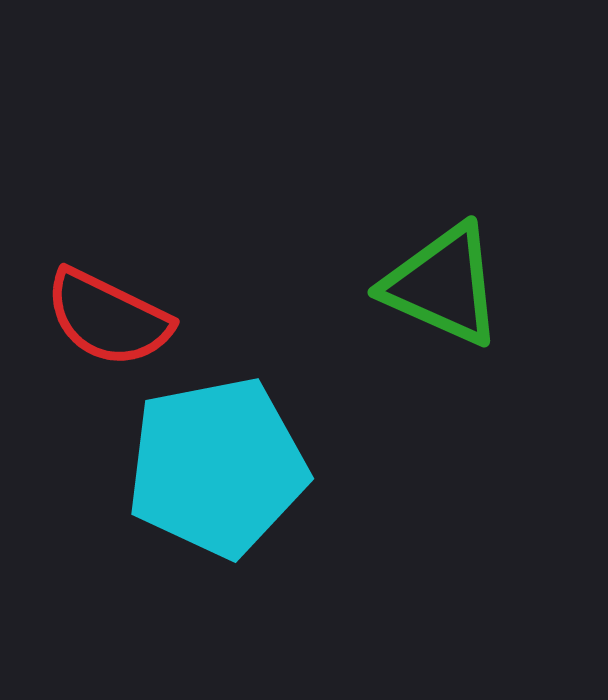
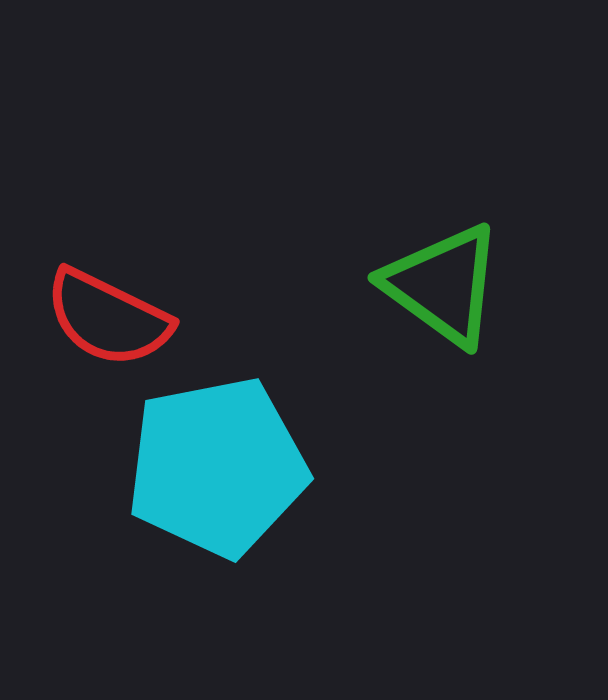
green triangle: rotated 12 degrees clockwise
